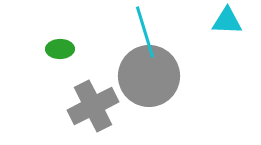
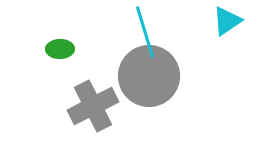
cyan triangle: rotated 36 degrees counterclockwise
